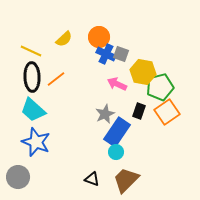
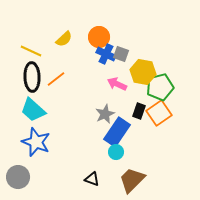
orange square: moved 8 px left, 1 px down
brown trapezoid: moved 6 px right
